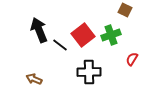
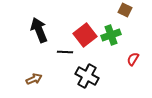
red square: moved 2 px right
black line: moved 5 px right, 7 px down; rotated 35 degrees counterclockwise
red semicircle: moved 1 px right
black cross: moved 2 px left, 4 px down; rotated 30 degrees clockwise
brown arrow: rotated 133 degrees clockwise
